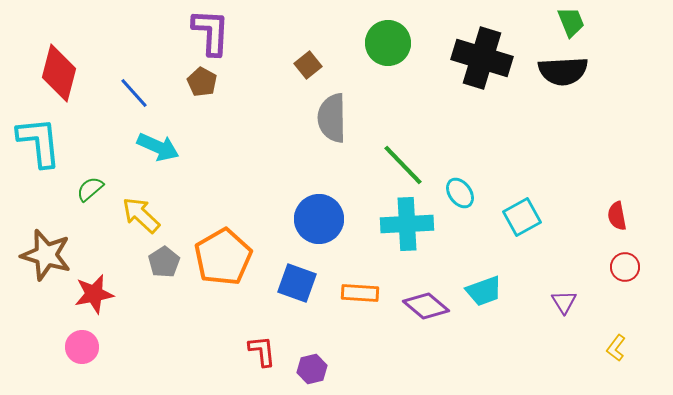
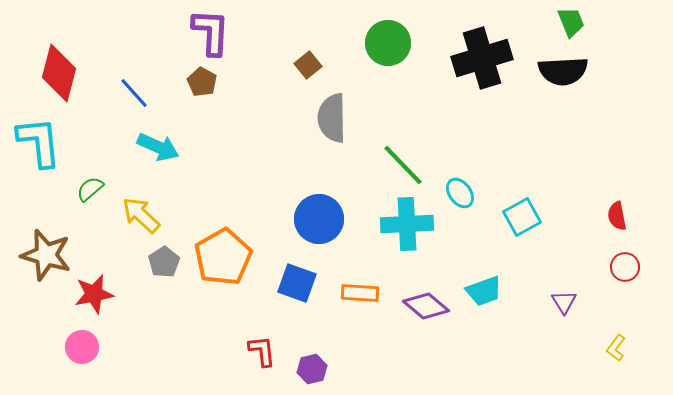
black cross: rotated 34 degrees counterclockwise
